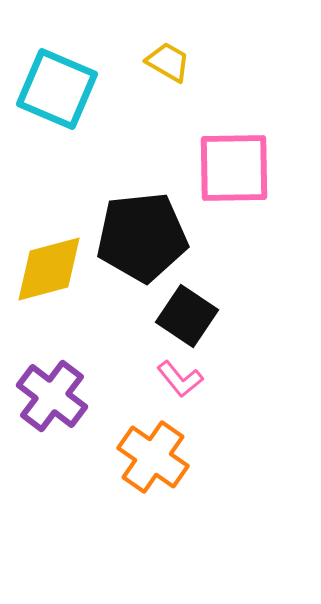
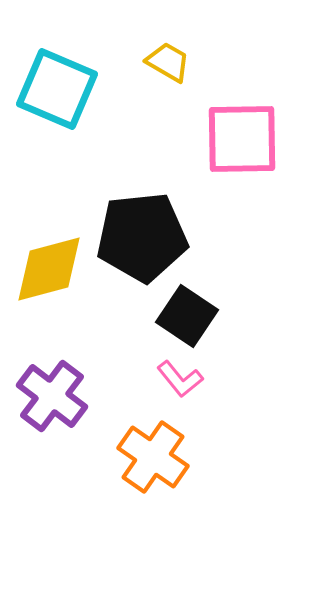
pink square: moved 8 px right, 29 px up
